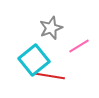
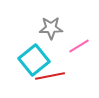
gray star: rotated 20 degrees clockwise
red line: rotated 20 degrees counterclockwise
